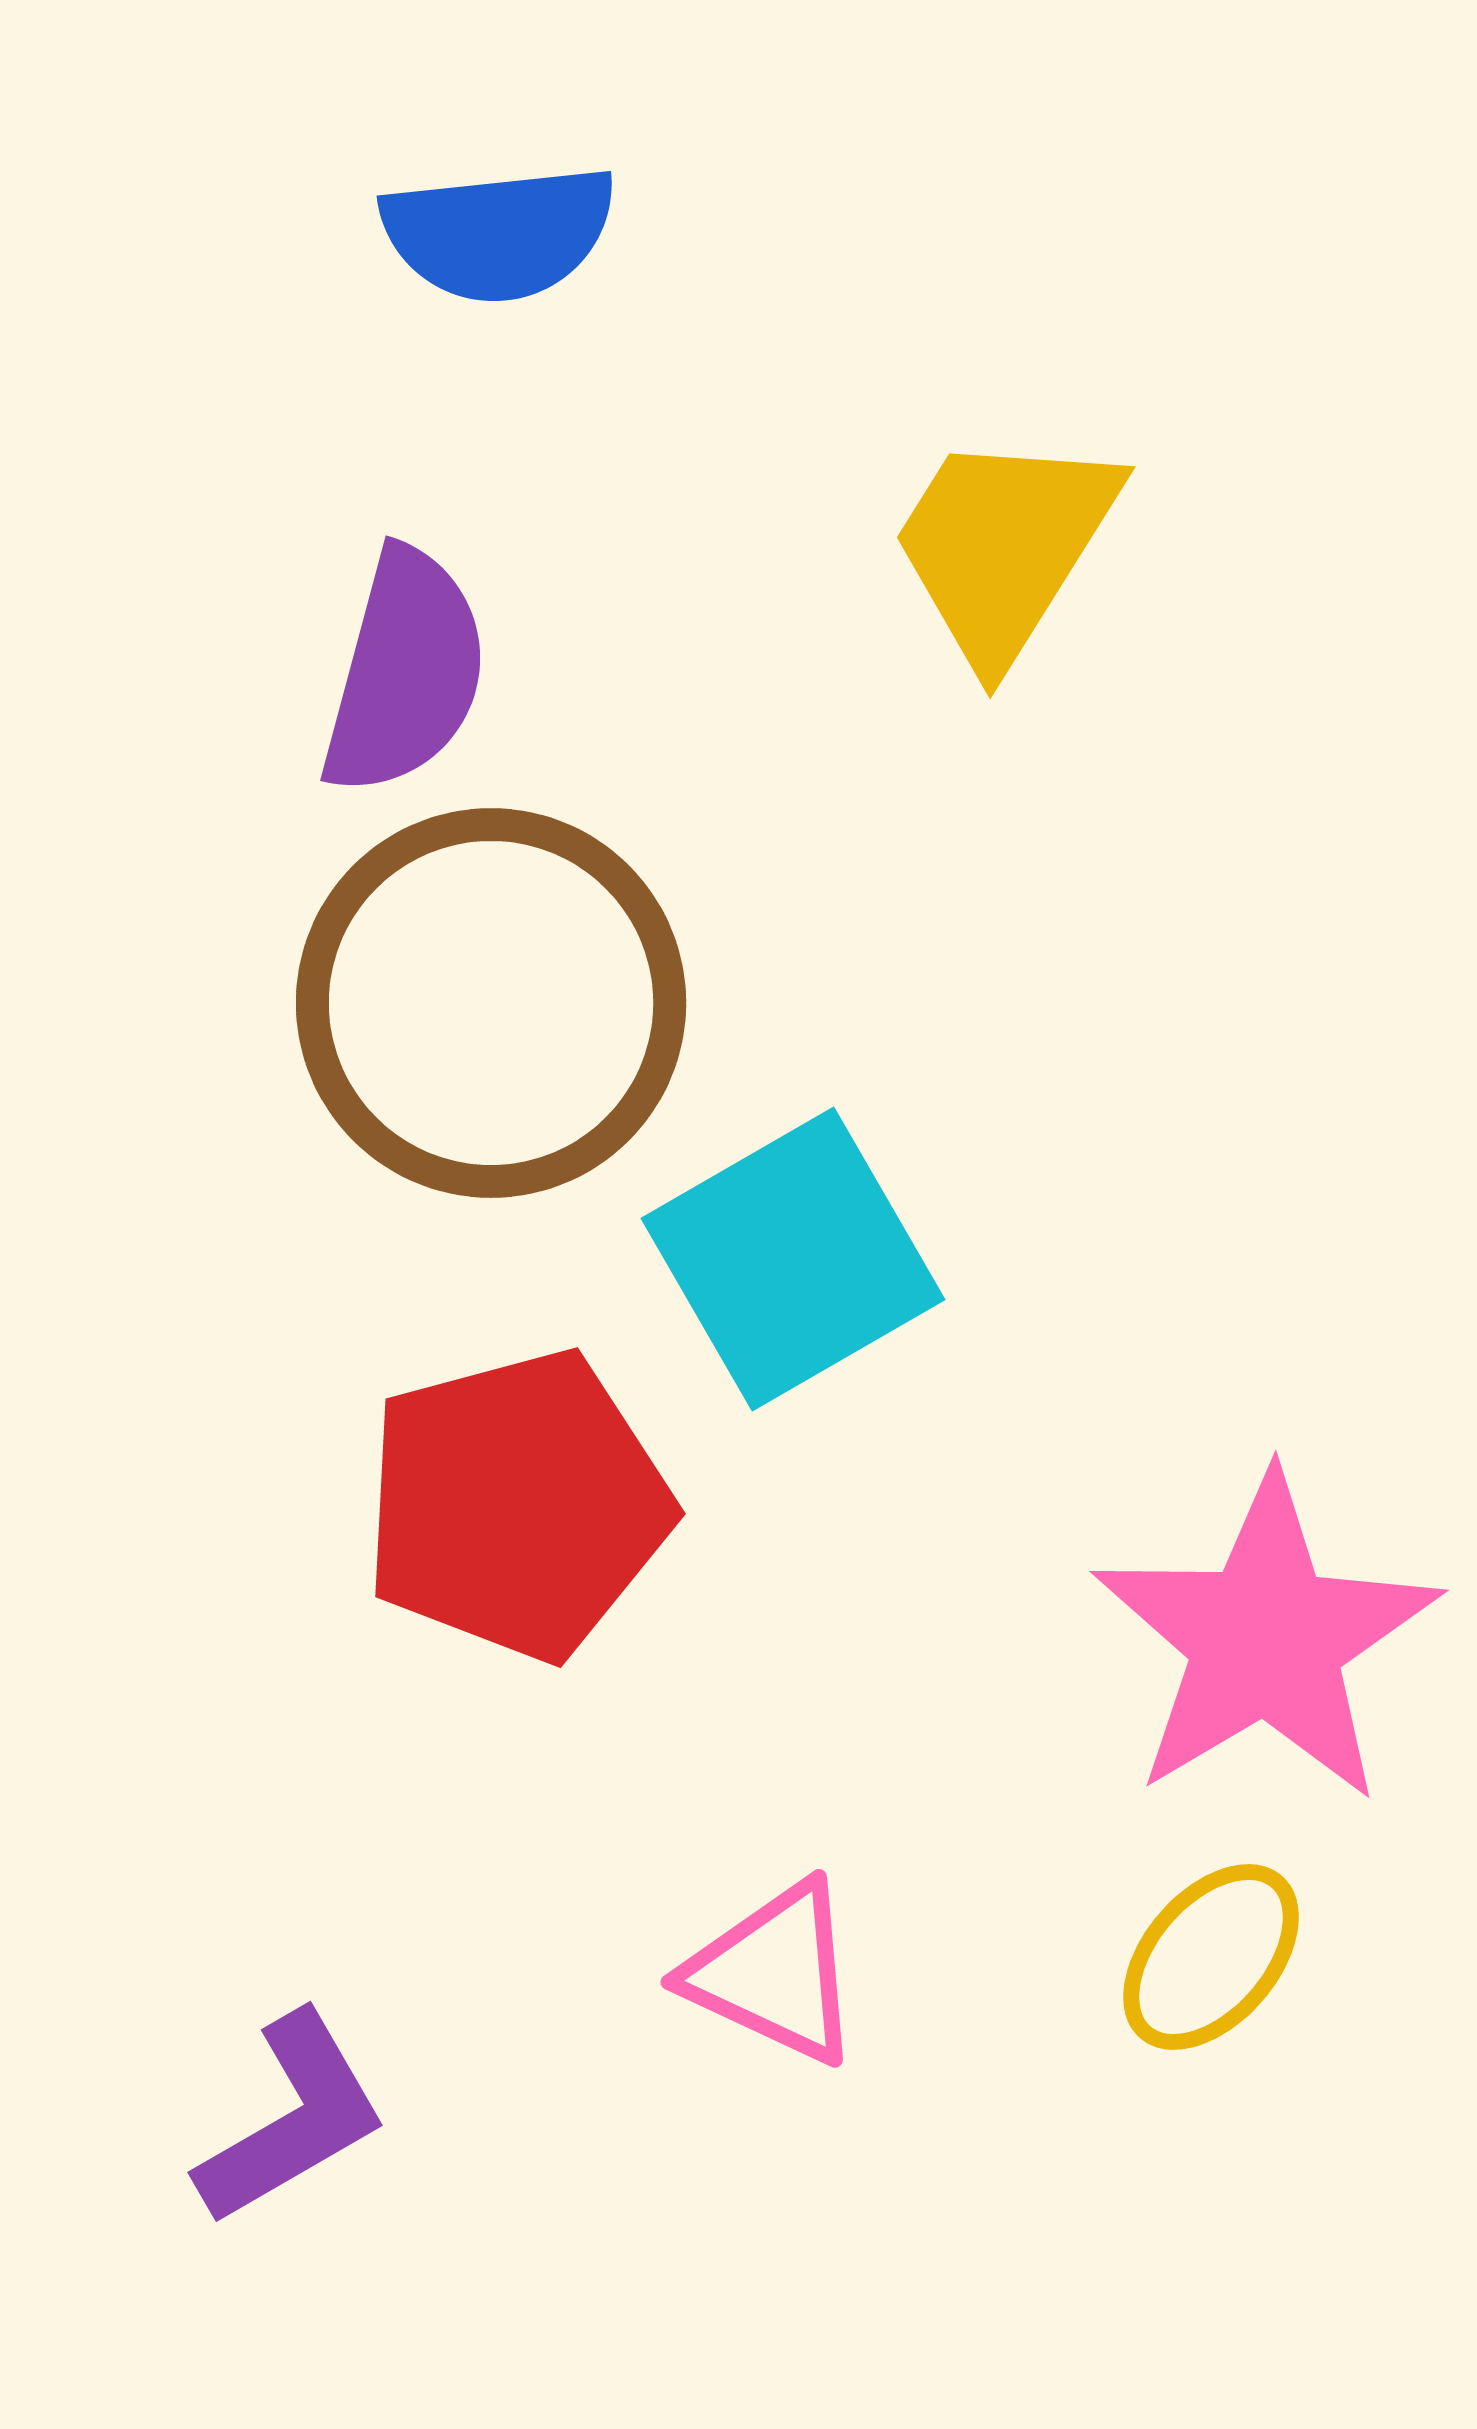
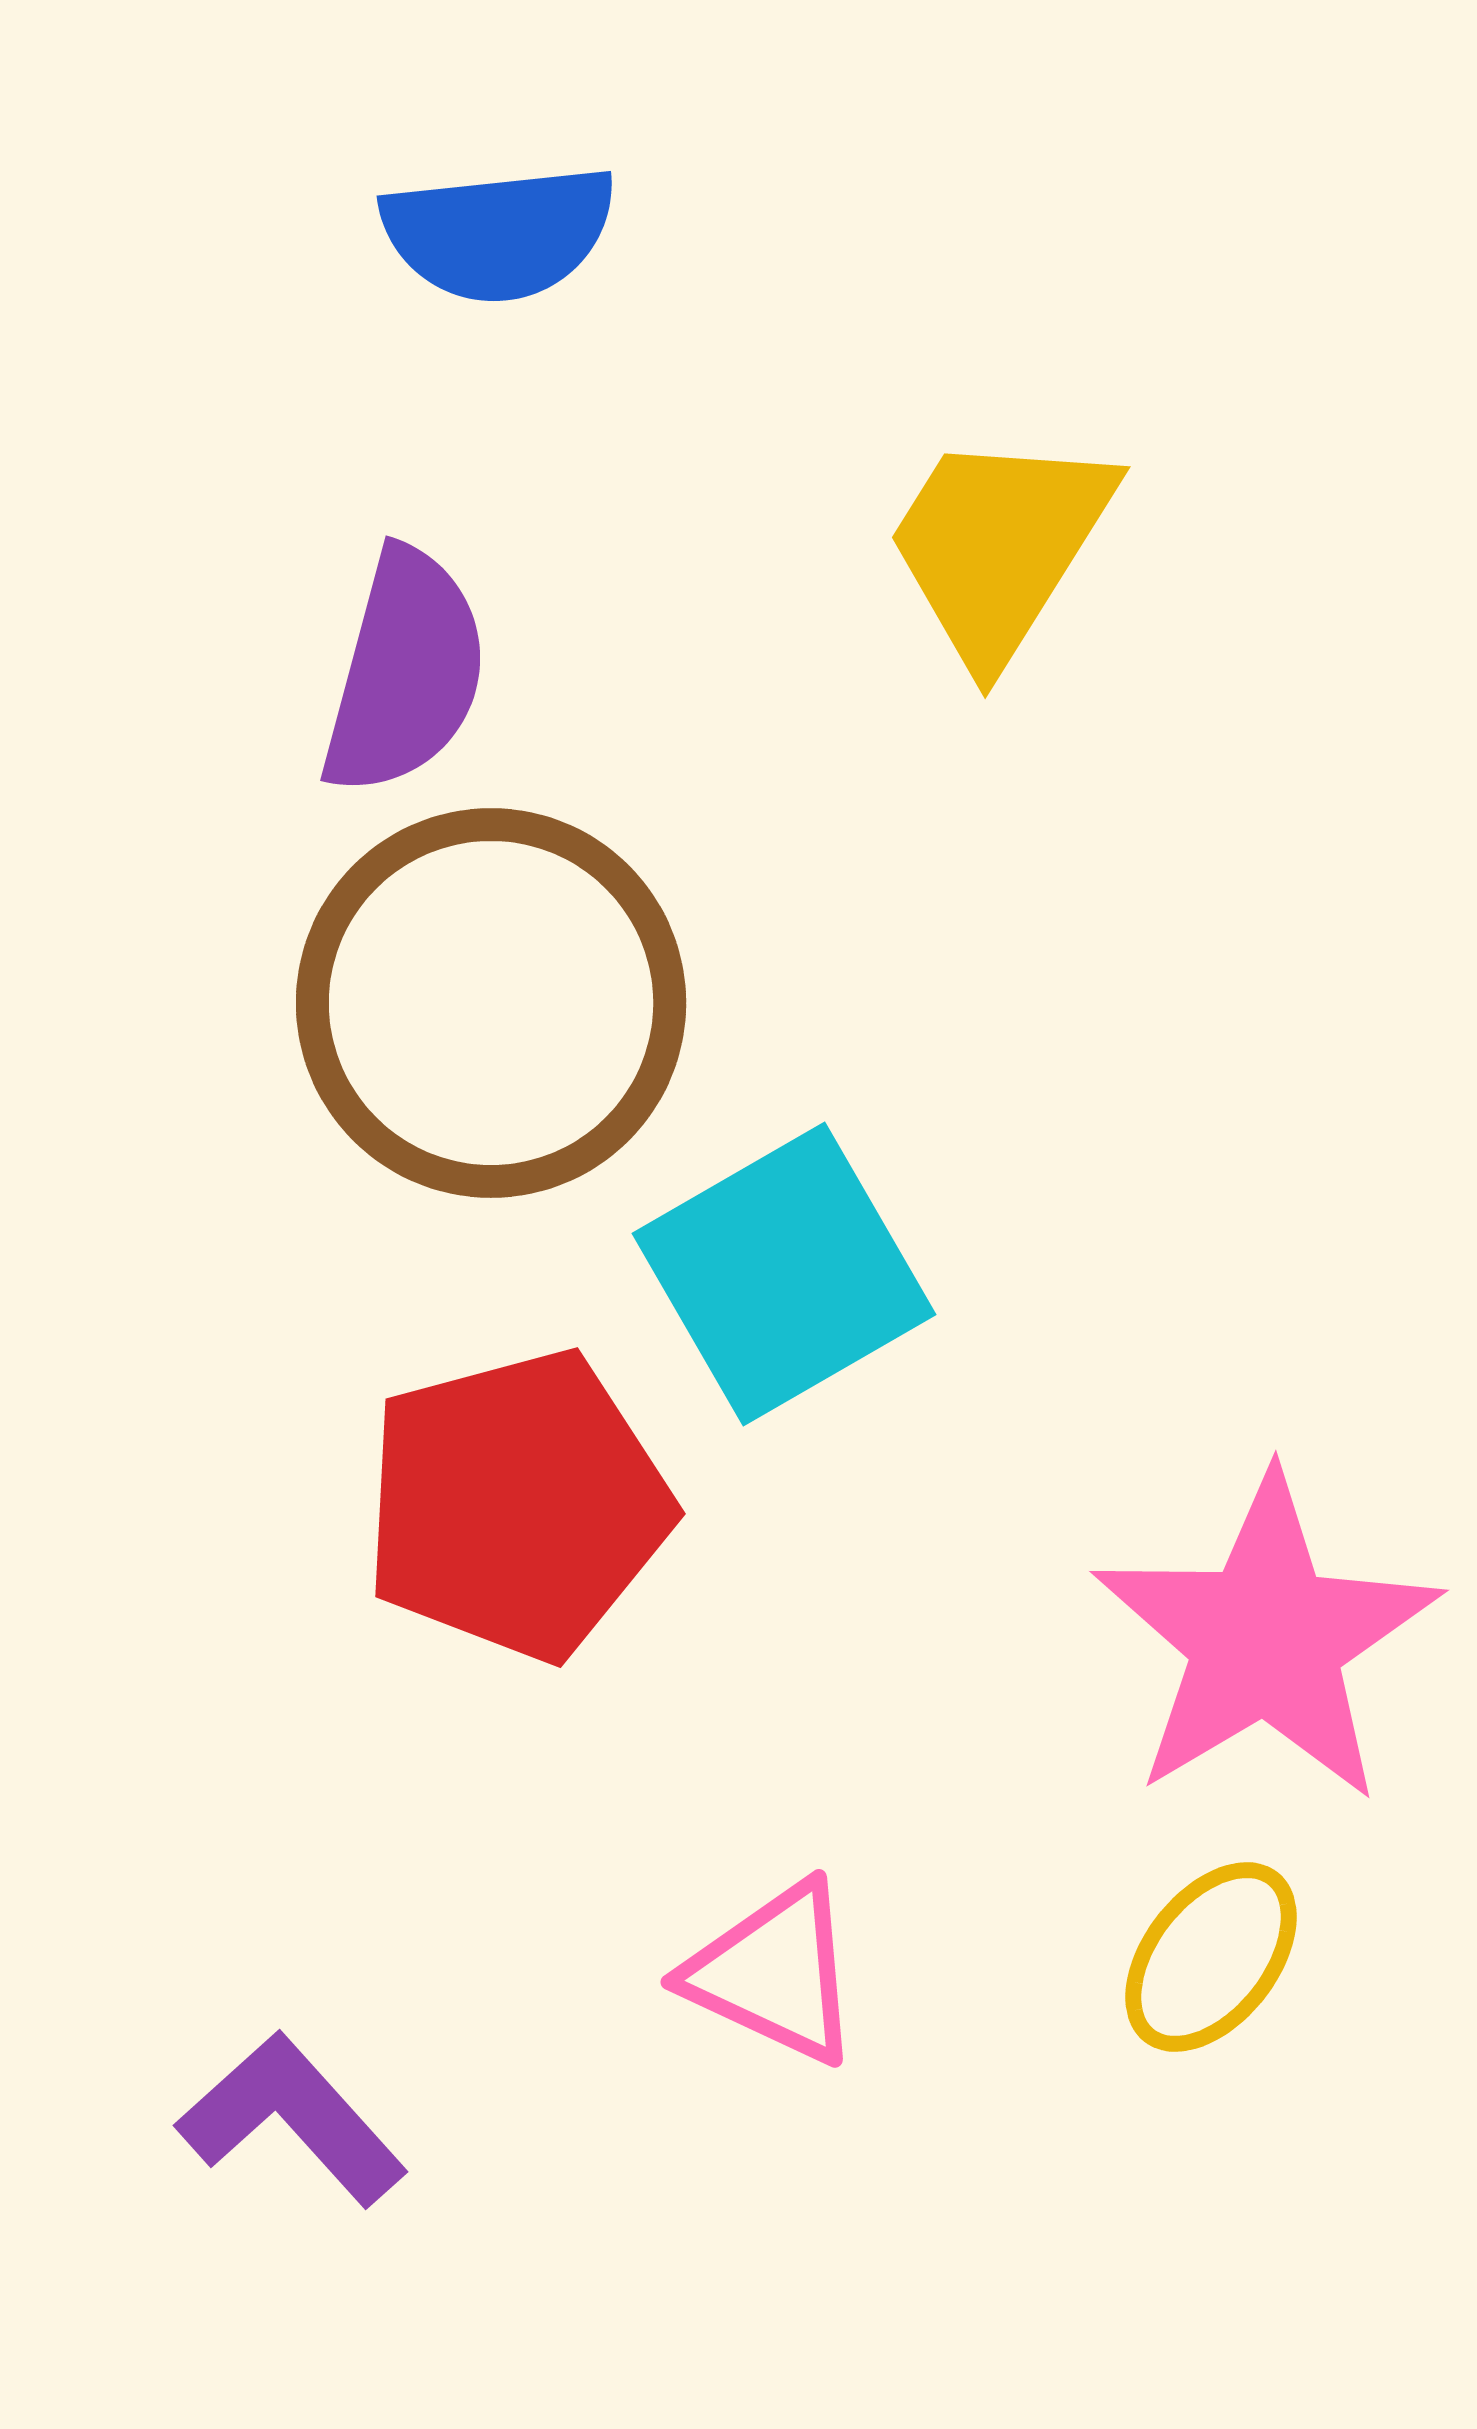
yellow trapezoid: moved 5 px left
cyan square: moved 9 px left, 15 px down
yellow ellipse: rotated 3 degrees counterclockwise
purple L-shape: rotated 102 degrees counterclockwise
